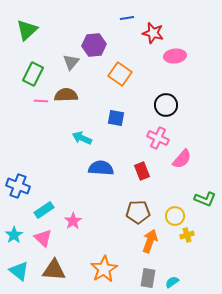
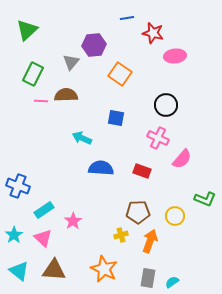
red rectangle: rotated 48 degrees counterclockwise
yellow cross: moved 66 px left
orange star: rotated 16 degrees counterclockwise
